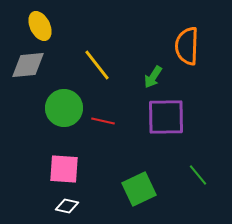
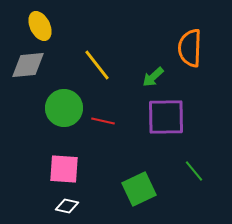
orange semicircle: moved 3 px right, 2 px down
green arrow: rotated 15 degrees clockwise
green line: moved 4 px left, 4 px up
